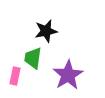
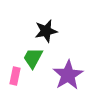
green trapezoid: rotated 20 degrees clockwise
